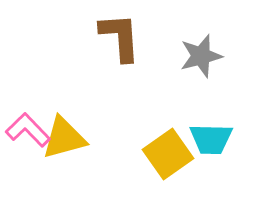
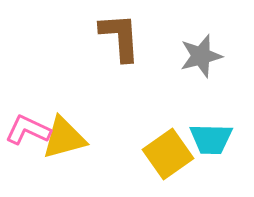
pink L-shape: rotated 21 degrees counterclockwise
